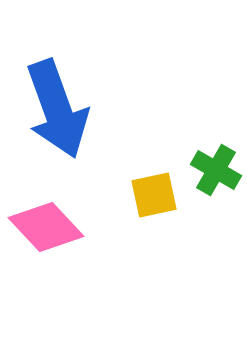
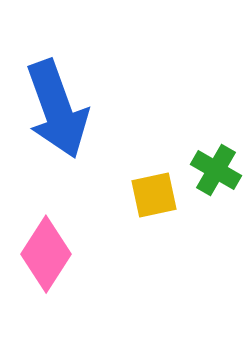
pink diamond: moved 27 px down; rotated 76 degrees clockwise
